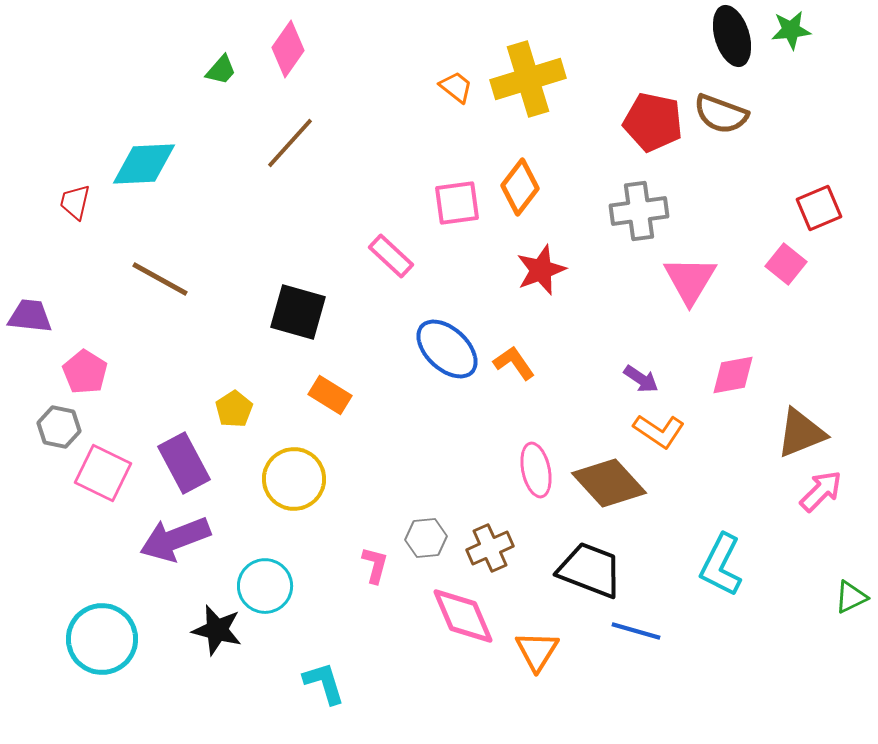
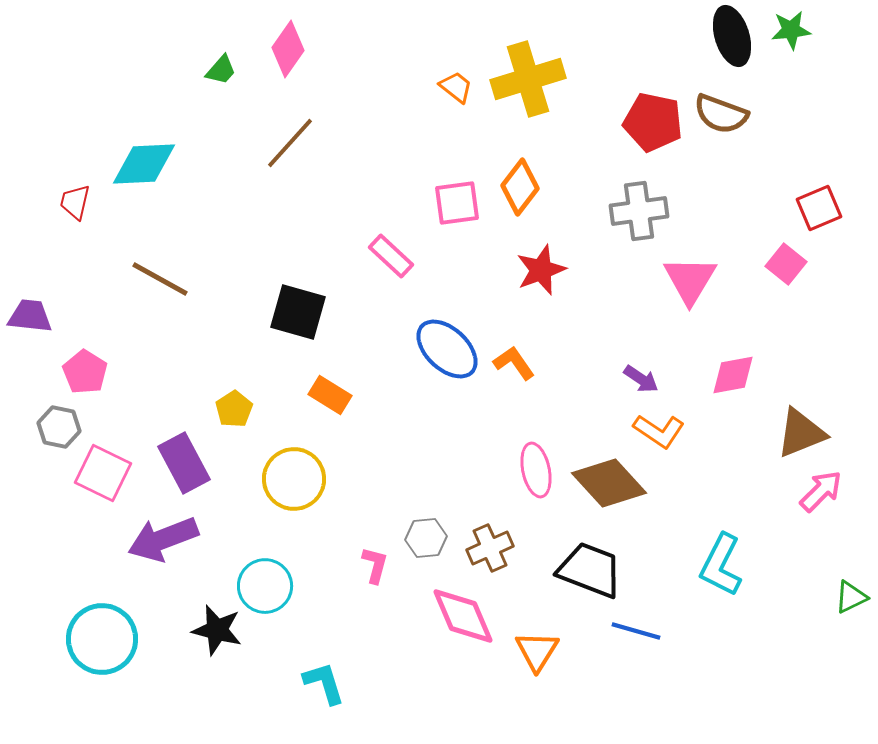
purple arrow at (175, 539): moved 12 px left
